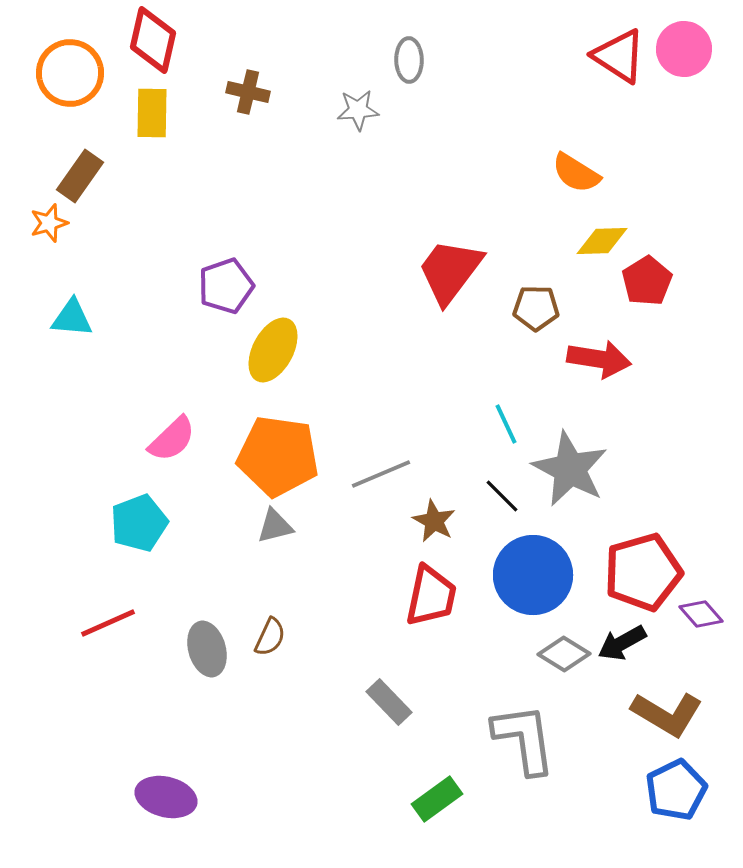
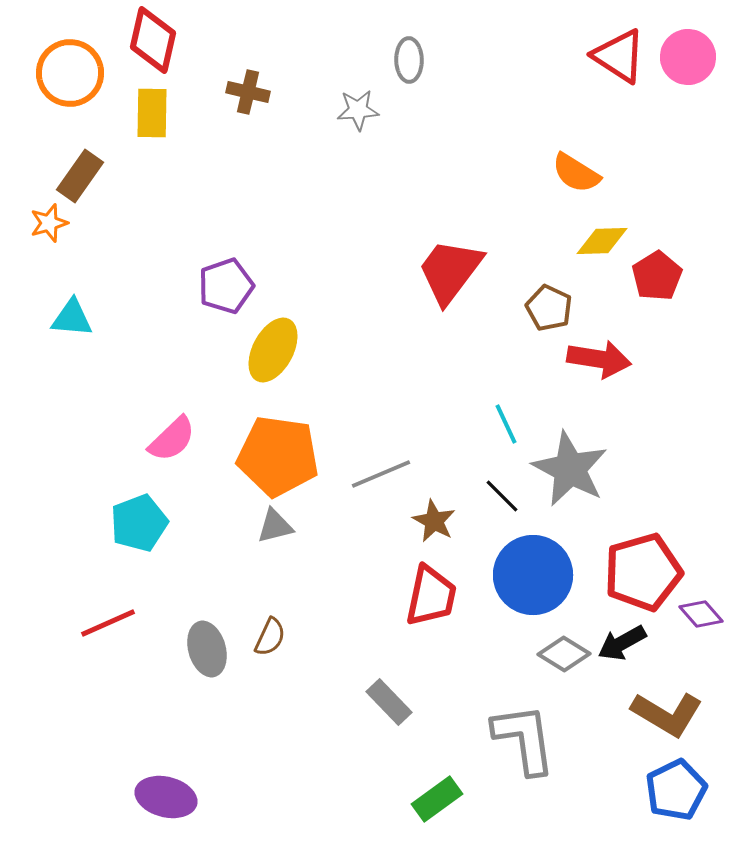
pink circle at (684, 49): moved 4 px right, 8 px down
red pentagon at (647, 281): moved 10 px right, 5 px up
brown pentagon at (536, 308): moved 13 px right; rotated 24 degrees clockwise
